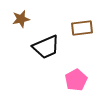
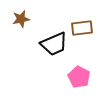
black trapezoid: moved 8 px right, 3 px up
pink pentagon: moved 3 px right, 3 px up; rotated 15 degrees counterclockwise
